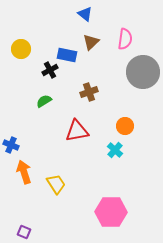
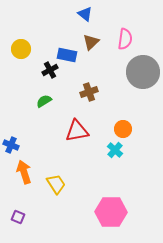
orange circle: moved 2 px left, 3 px down
purple square: moved 6 px left, 15 px up
